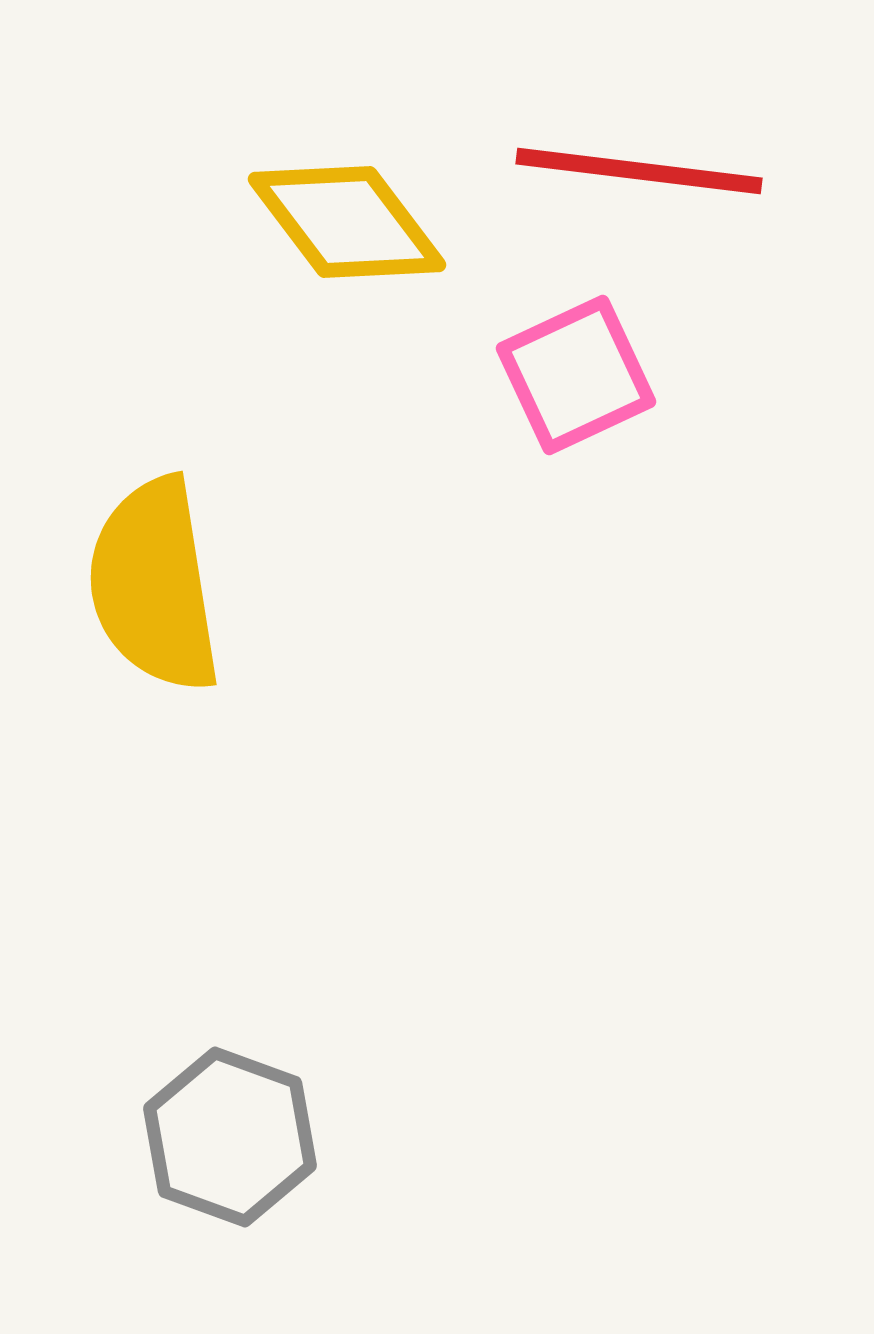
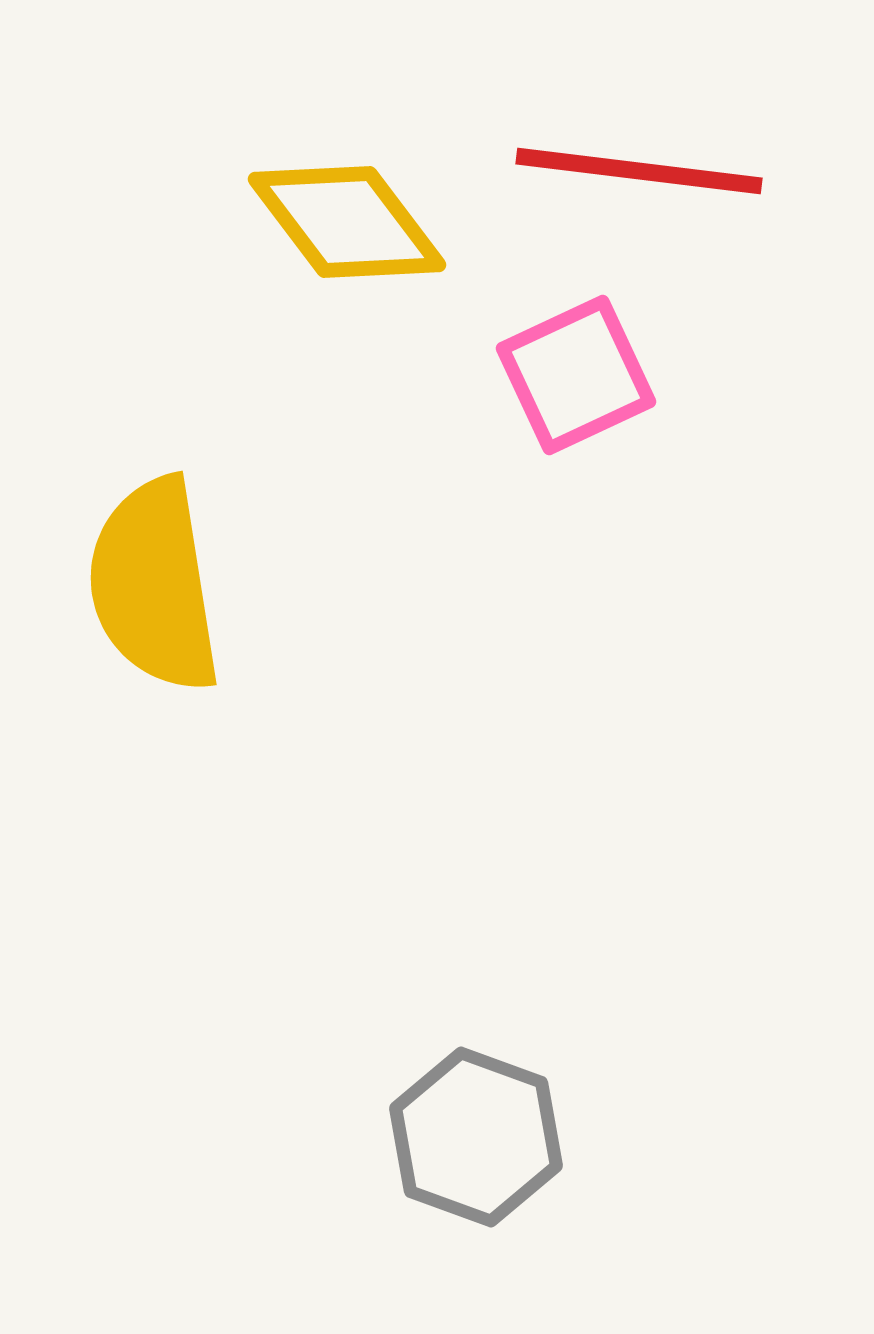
gray hexagon: moved 246 px right
